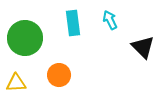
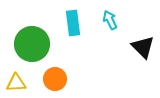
green circle: moved 7 px right, 6 px down
orange circle: moved 4 px left, 4 px down
